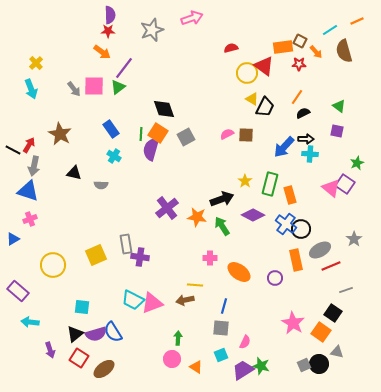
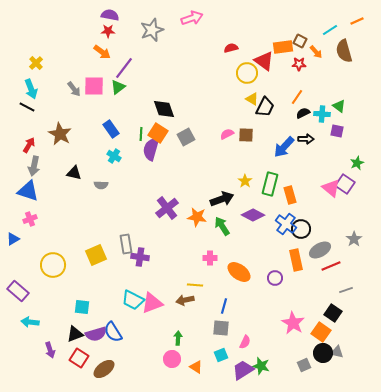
purple semicircle at (110, 15): rotated 78 degrees counterclockwise
red triangle at (264, 66): moved 5 px up
black line at (13, 150): moved 14 px right, 43 px up
cyan cross at (310, 154): moved 12 px right, 40 px up
black triangle at (75, 334): rotated 18 degrees clockwise
black circle at (319, 364): moved 4 px right, 11 px up
